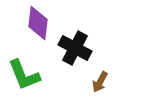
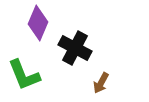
purple diamond: rotated 16 degrees clockwise
brown arrow: moved 1 px right, 1 px down
